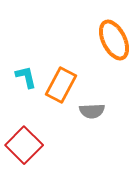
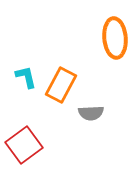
orange ellipse: moved 1 px right, 2 px up; rotated 21 degrees clockwise
gray semicircle: moved 1 px left, 2 px down
red square: rotated 9 degrees clockwise
